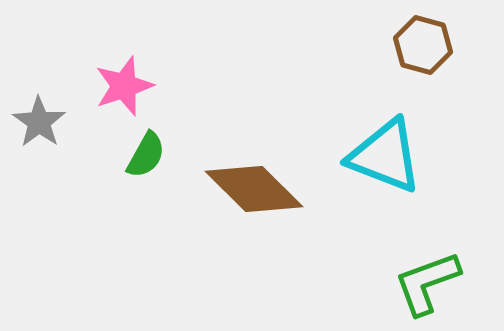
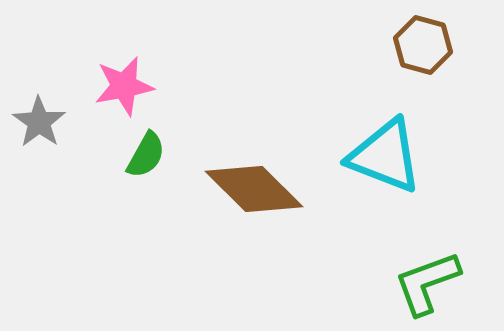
pink star: rotated 8 degrees clockwise
